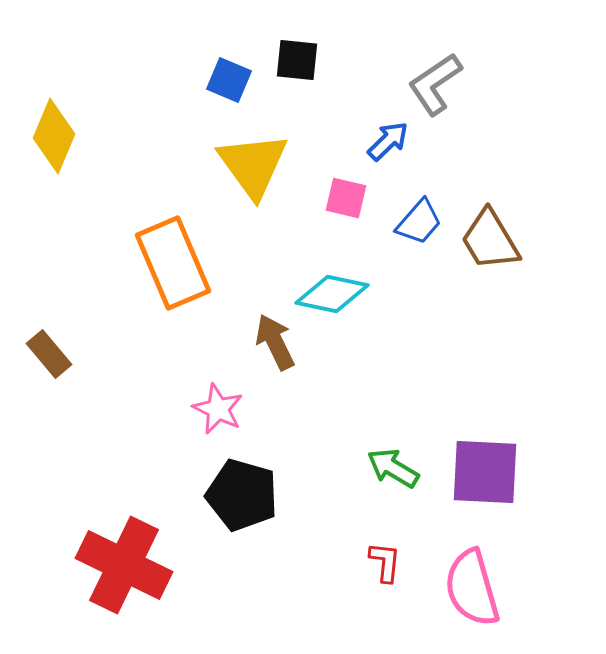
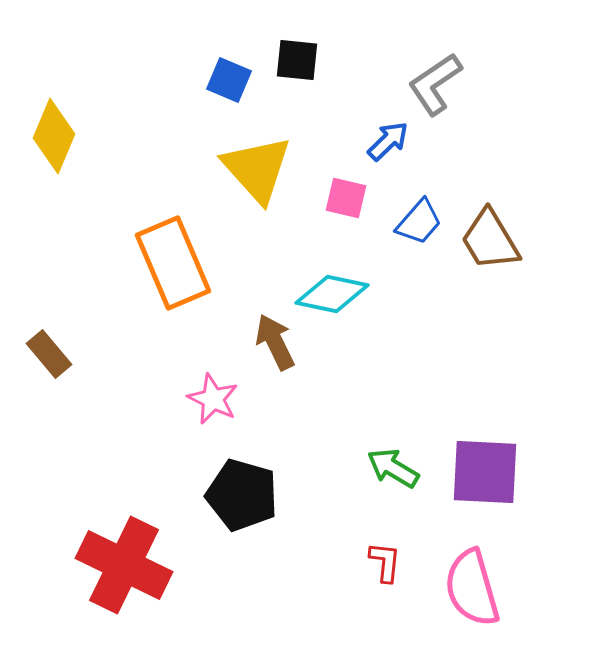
yellow triangle: moved 4 px right, 4 px down; rotated 6 degrees counterclockwise
pink star: moved 5 px left, 10 px up
